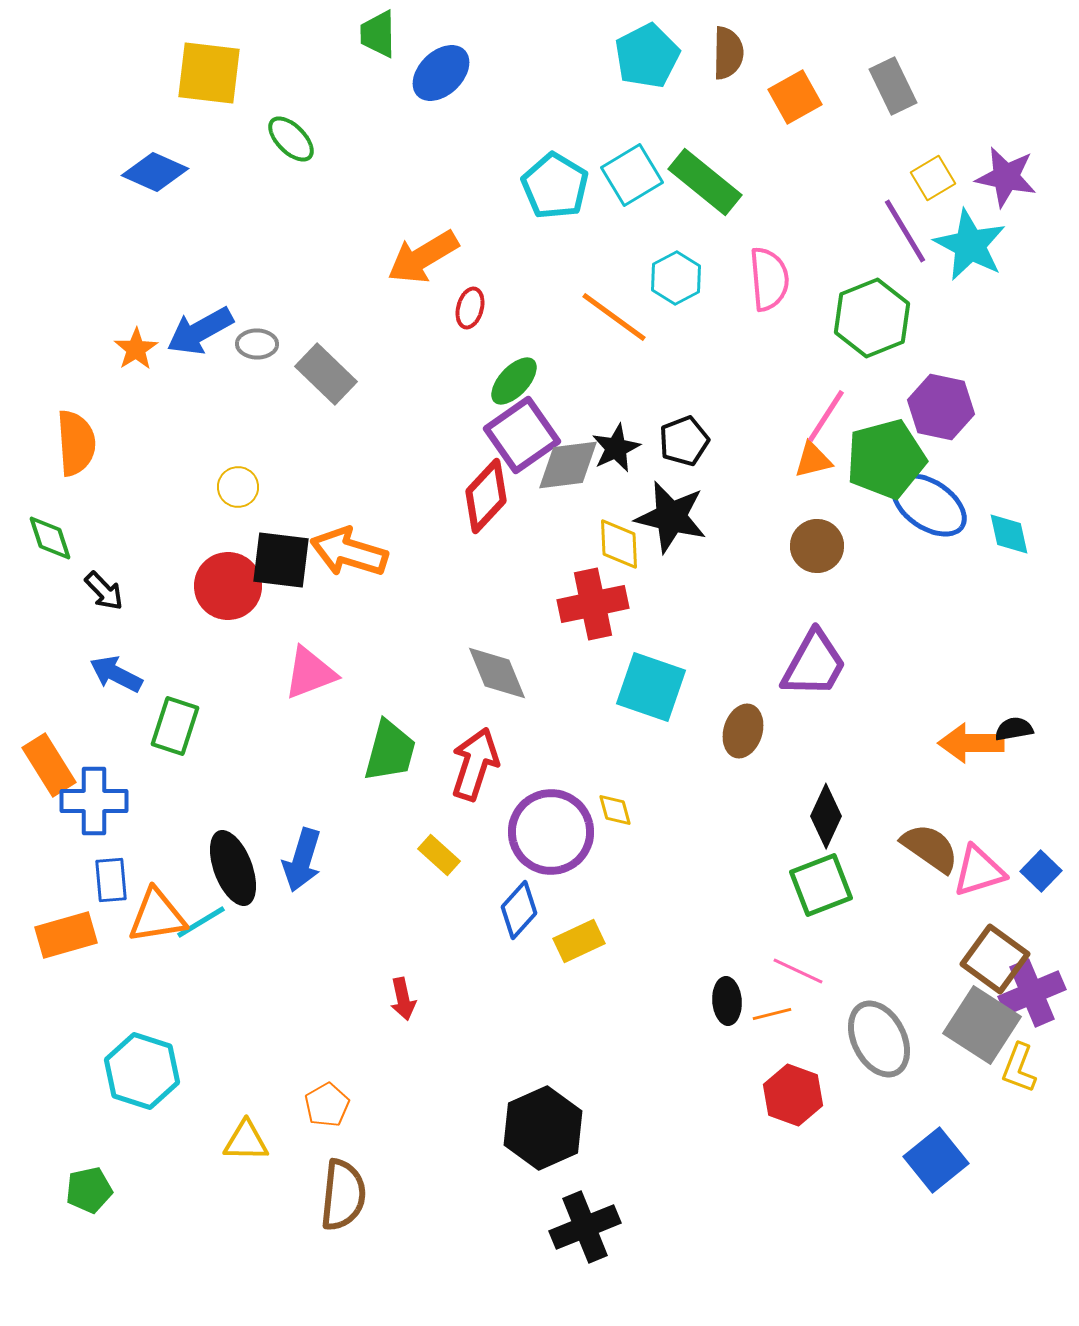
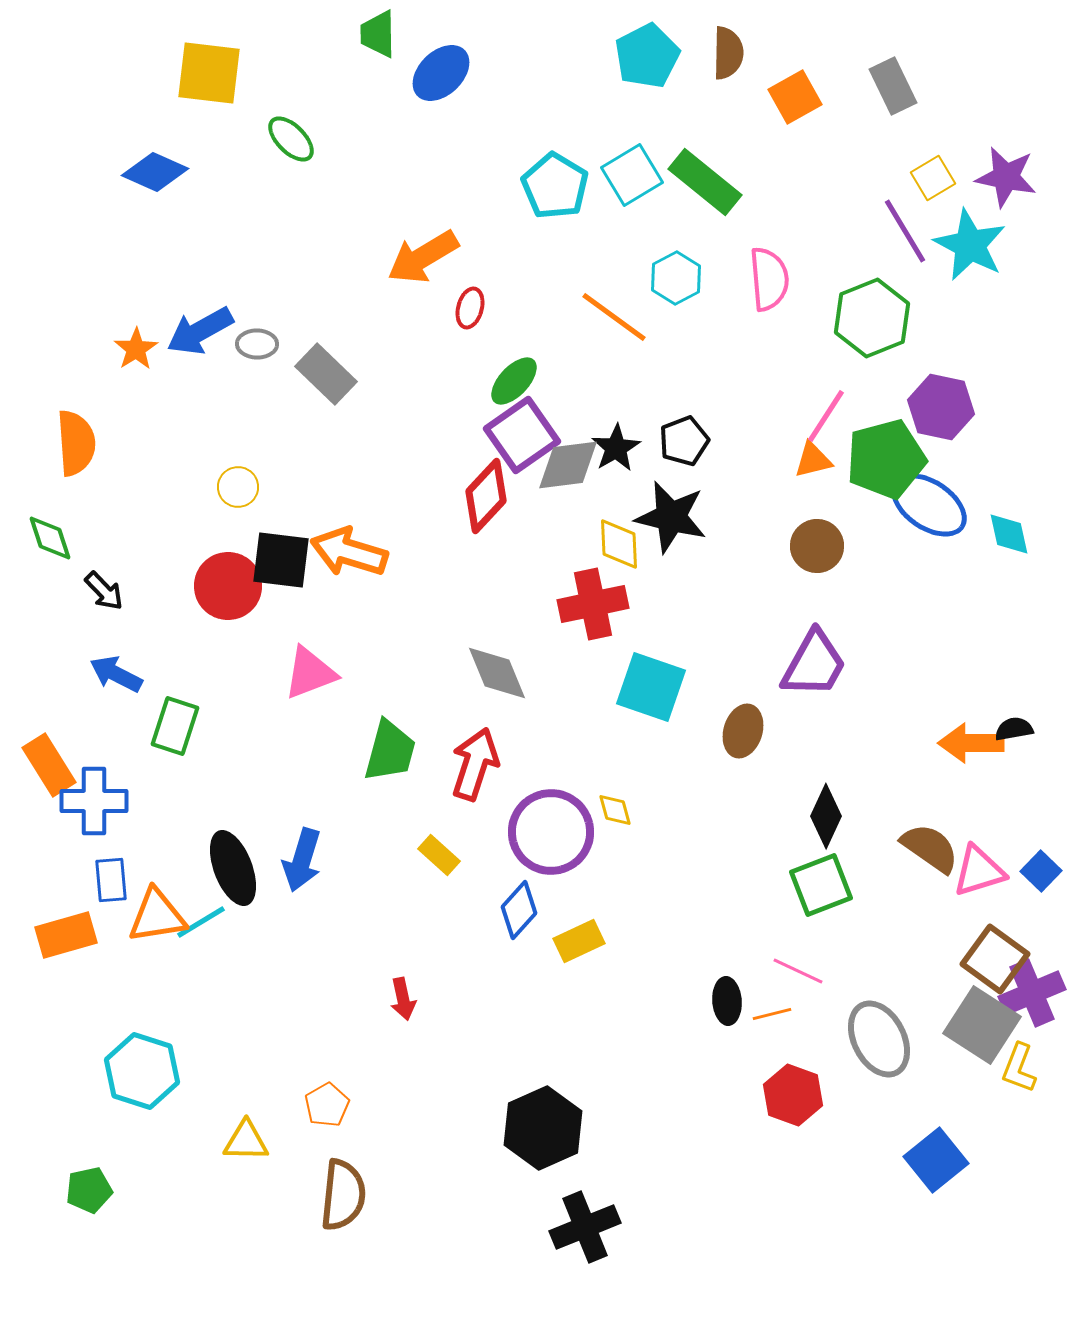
black star at (616, 448): rotated 6 degrees counterclockwise
